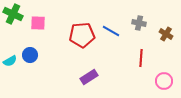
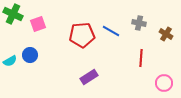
pink square: moved 1 px down; rotated 21 degrees counterclockwise
pink circle: moved 2 px down
